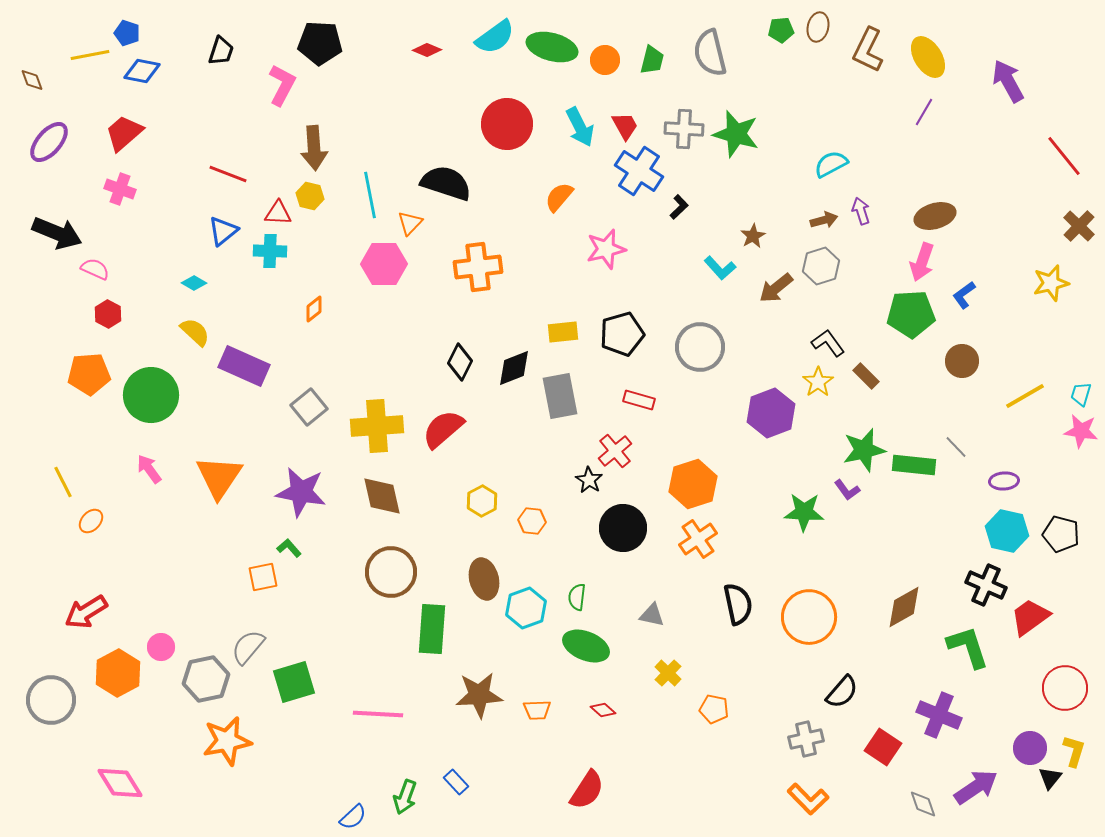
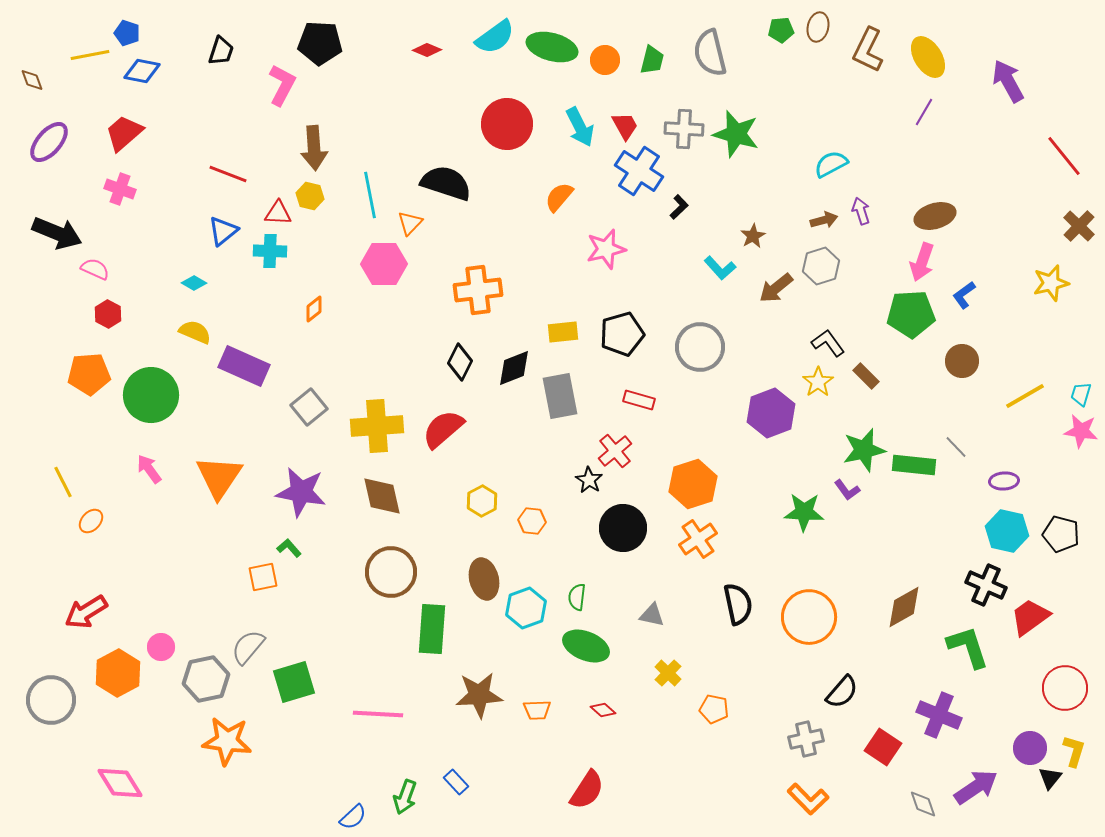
orange cross at (478, 267): moved 23 px down
yellow semicircle at (195, 332): rotated 20 degrees counterclockwise
orange star at (227, 741): rotated 18 degrees clockwise
